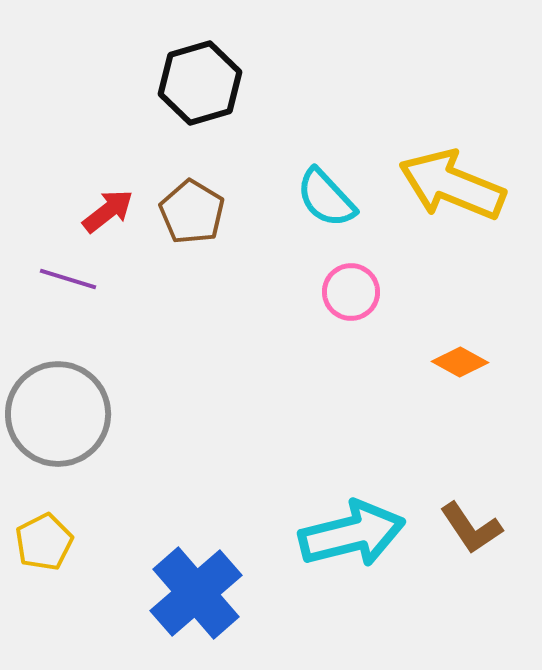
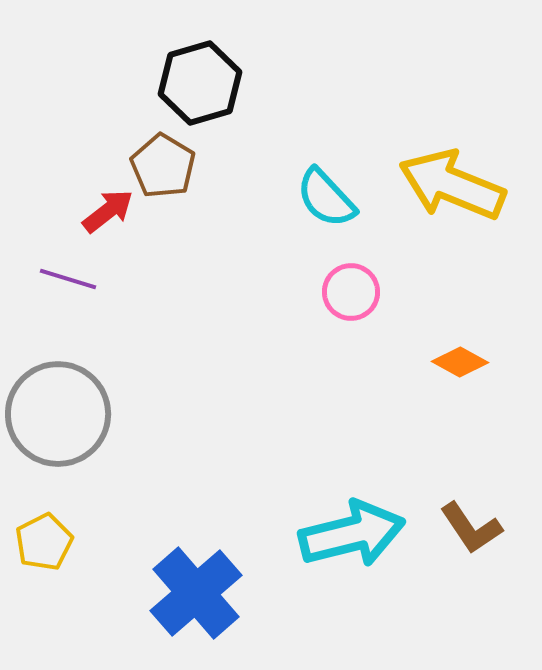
brown pentagon: moved 29 px left, 46 px up
